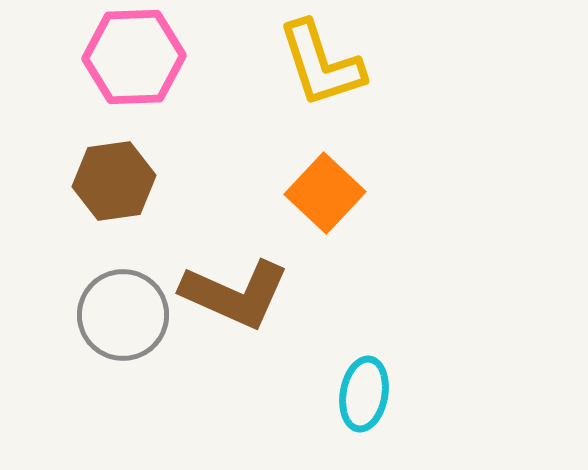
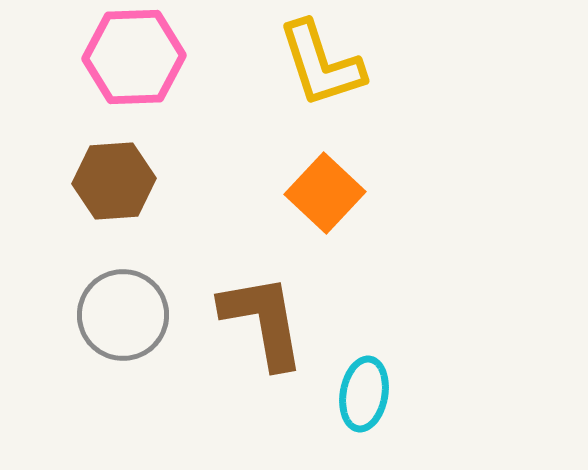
brown hexagon: rotated 4 degrees clockwise
brown L-shape: moved 28 px right, 27 px down; rotated 124 degrees counterclockwise
